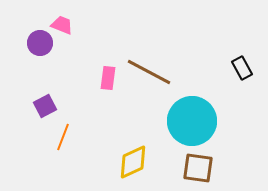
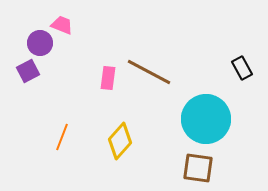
purple square: moved 17 px left, 35 px up
cyan circle: moved 14 px right, 2 px up
orange line: moved 1 px left
yellow diamond: moved 13 px left, 21 px up; rotated 24 degrees counterclockwise
